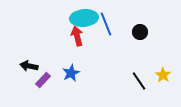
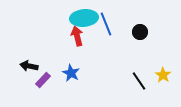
blue star: rotated 18 degrees counterclockwise
